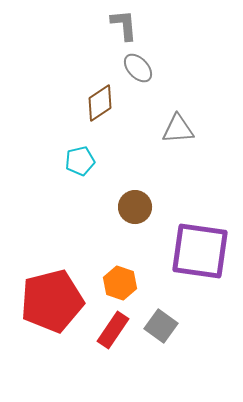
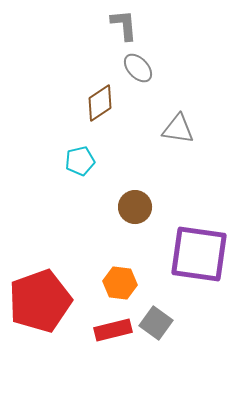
gray triangle: rotated 12 degrees clockwise
purple square: moved 1 px left, 3 px down
orange hexagon: rotated 12 degrees counterclockwise
red pentagon: moved 12 px left; rotated 6 degrees counterclockwise
gray square: moved 5 px left, 3 px up
red rectangle: rotated 42 degrees clockwise
